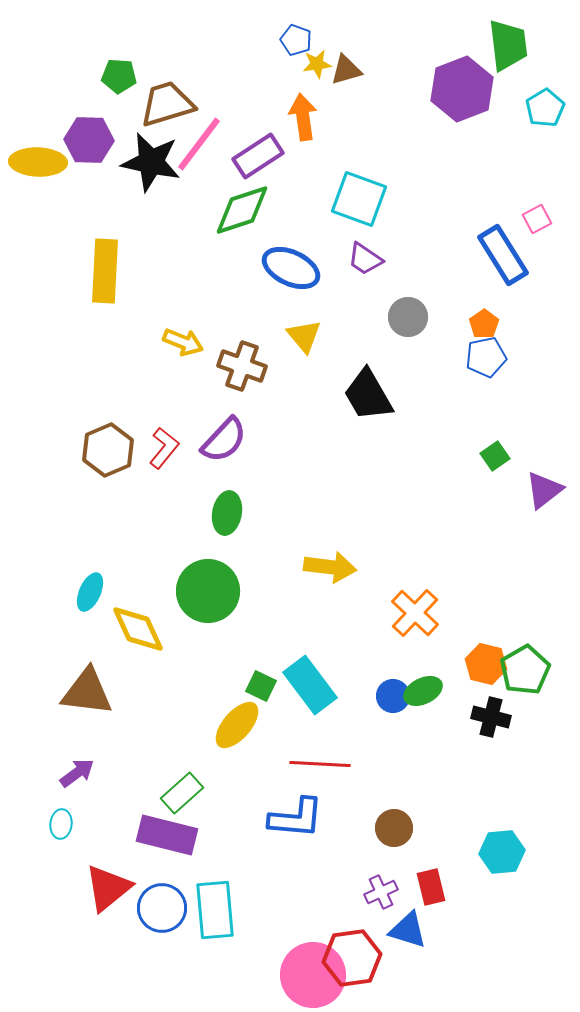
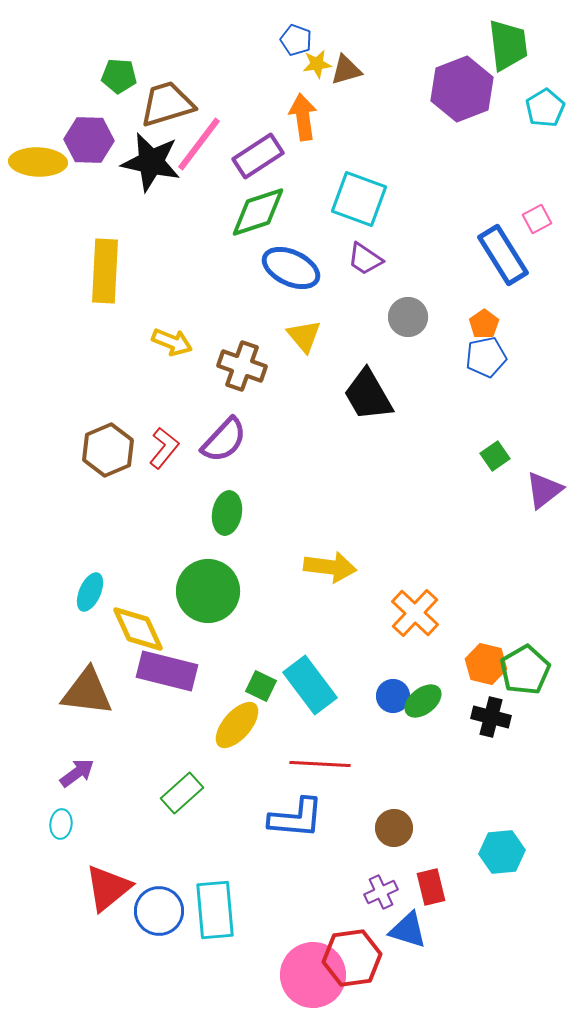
green diamond at (242, 210): moved 16 px right, 2 px down
yellow arrow at (183, 342): moved 11 px left
green ellipse at (423, 691): moved 10 px down; rotated 12 degrees counterclockwise
purple rectangle at (167, 835): moved 164 px up
blue circle at (162, 908): moved 3 px left, 3 px down
